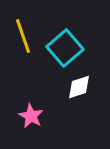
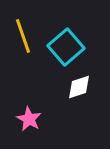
cyan square: moved 1 px right, 1 px up
pink star: moved 2 px left, 3 px down
